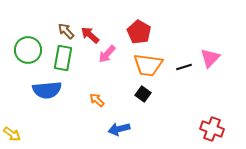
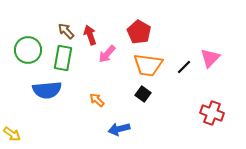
red arrow: rotated 30 degrees clockwise
black line: rotated 28 degrees counterclockwise
red cross: moved 16 px up
